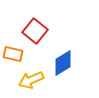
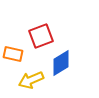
red square: moved 6 px right, 5 px down; rotated 30 degrees clockwise
blue diamond: moved 2 px left
